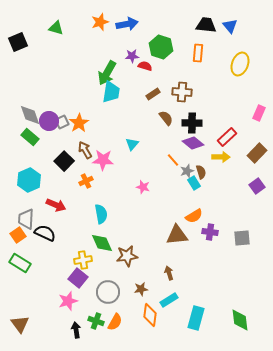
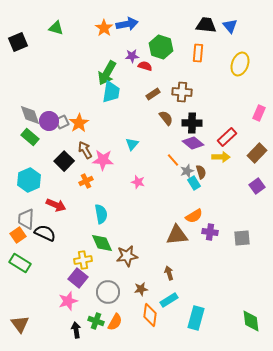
orange star at (100, 22): moved 4 px right, 6 px down; rotated 18 degrees counterclockwise
pink star at (143, 187): moved 5 px left, 5 px up
green diamond at (240, 320): moved 11 px right, 1 px down
